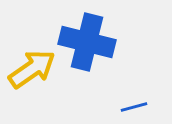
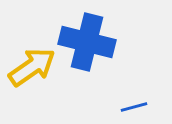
yellow arrow: moved 2 px up
